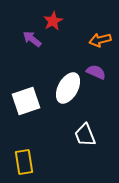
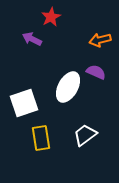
red star: moved 2 px left, 4 px up
purple arrow: rotated 12 degrees counterclockwise
white ellipse: moved 1 px up
white square: moved 2 px left, 2 px down
white trapezoid: rotated 75 degrees clockwise
yellow rectangle: moved 17 px right, 24 px up
